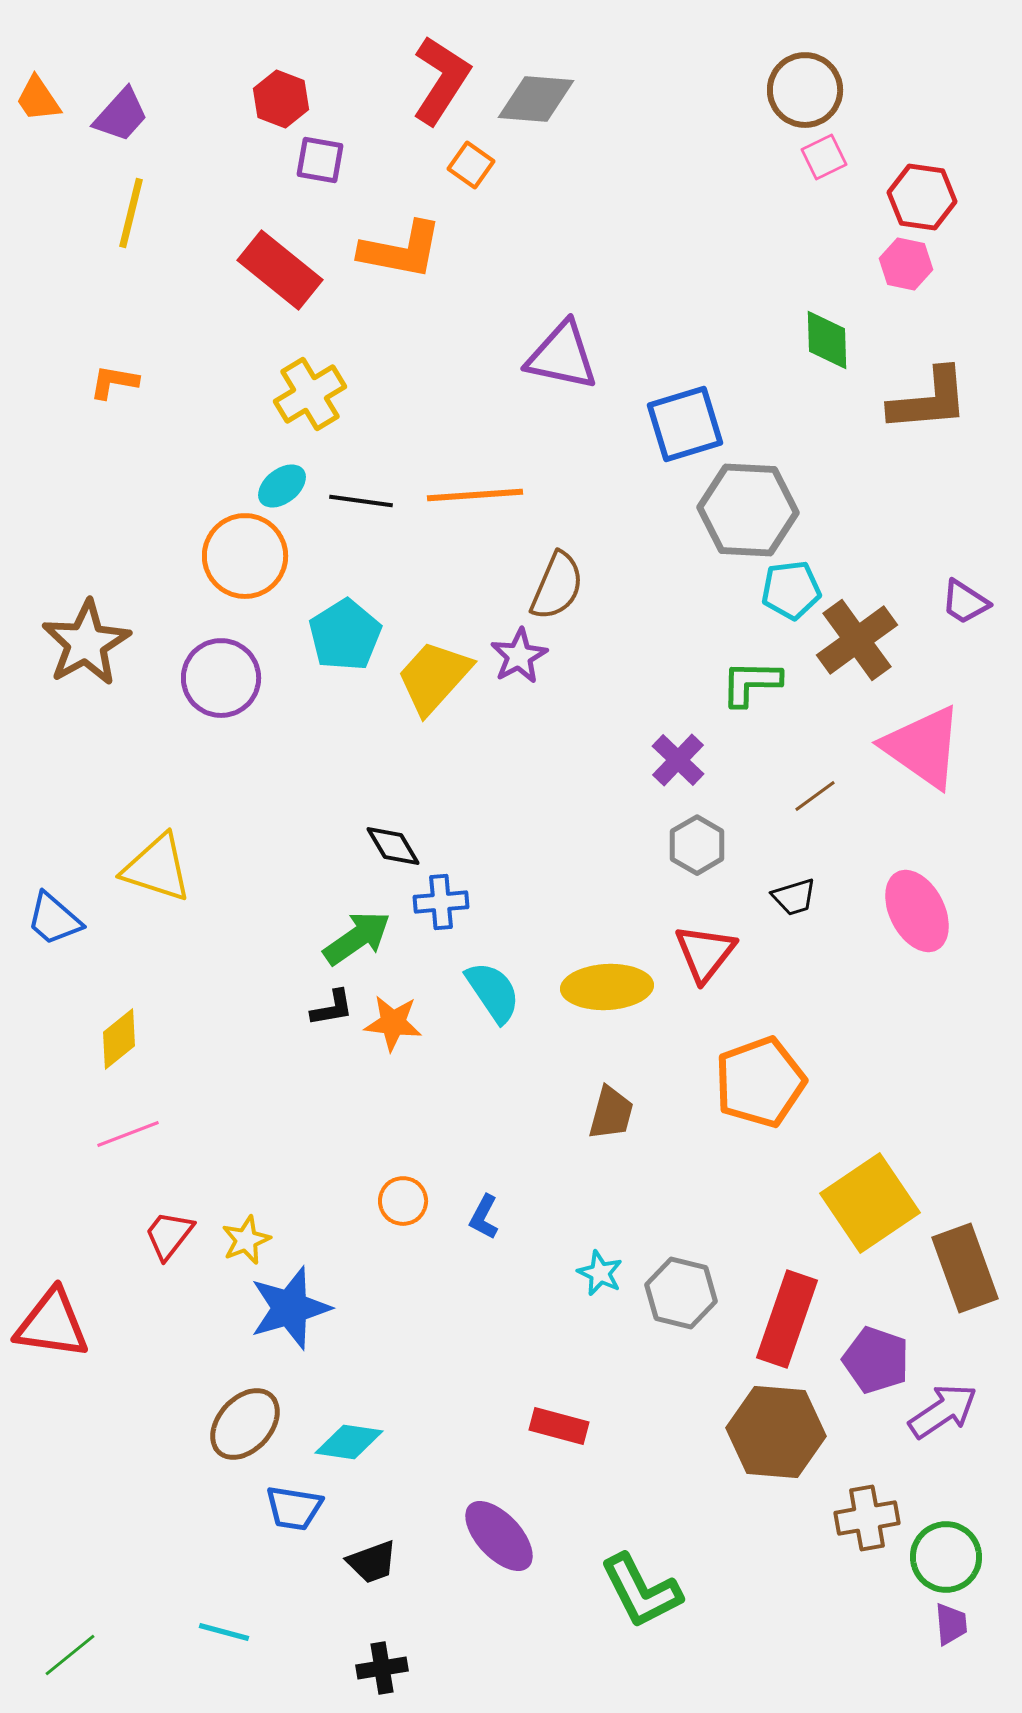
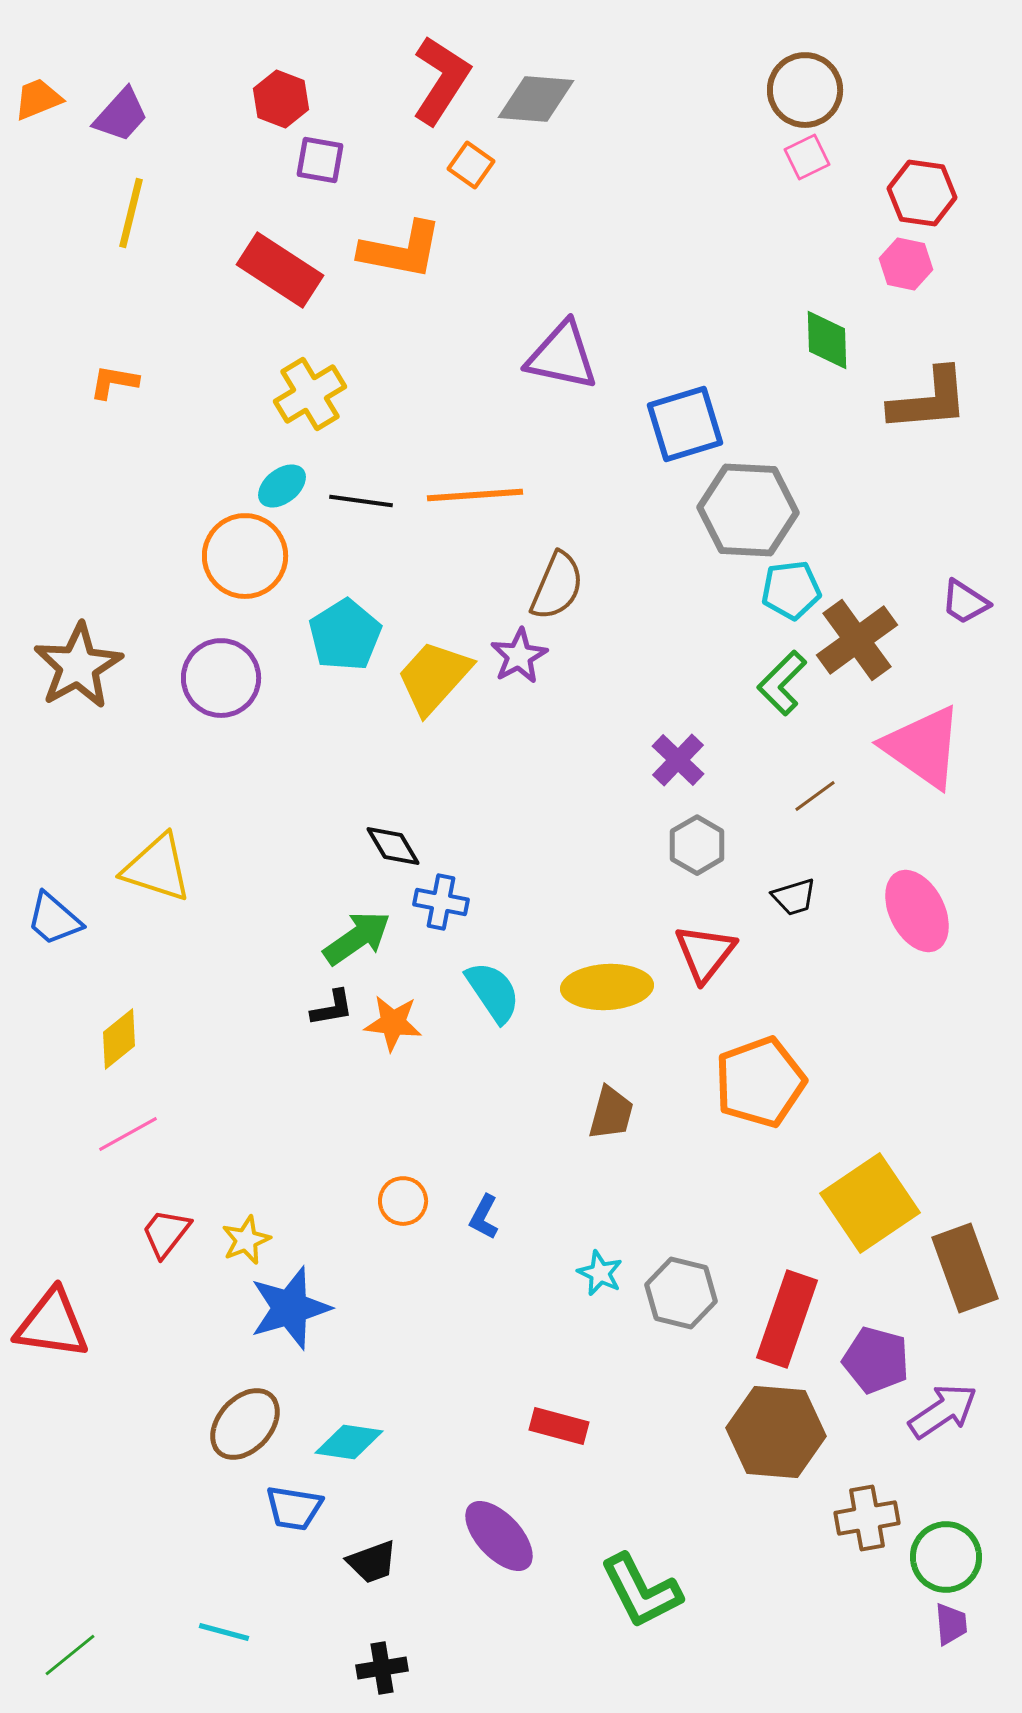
orange trapezoid at (38, 99): rotated 102 degrees clockwise
pink square at (824, 157): moved 17 px left
red hexagon at (922, 197): moved 4 px up
red rectangle at (280, 270): rotated 6 degrees counterclockwise
brown star at (86, 643): moved 8 px left, 23 px down
green L-shape at (751, 683): moved 31 px right; rotated 46 degrees counterclockwise
blue cross at (441, 902): rotated 16 degrees clockwise
pink line at (128, 1134): rotated 8 degrees counterclockwise
red trapezoid at (169, 1235): moved 3 px left, 2 px up
purple pentagon at (876, 1360): rotated 4 degrees counterclockwise
